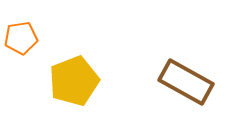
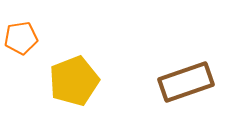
brown rectangle: rotated 48 degrees counterclockwise
